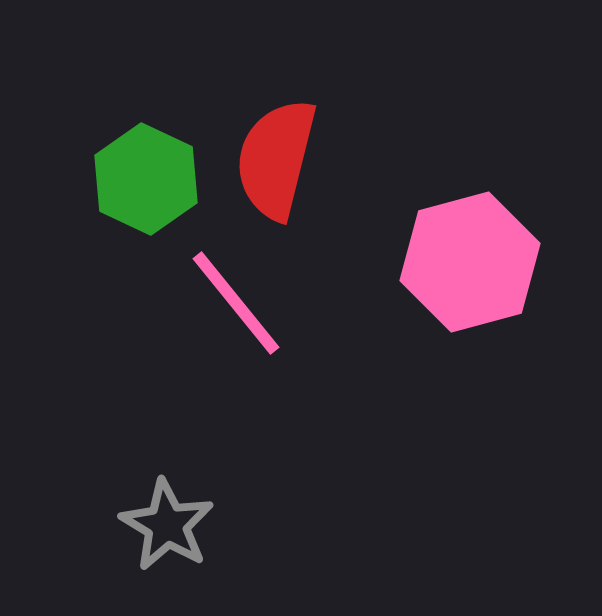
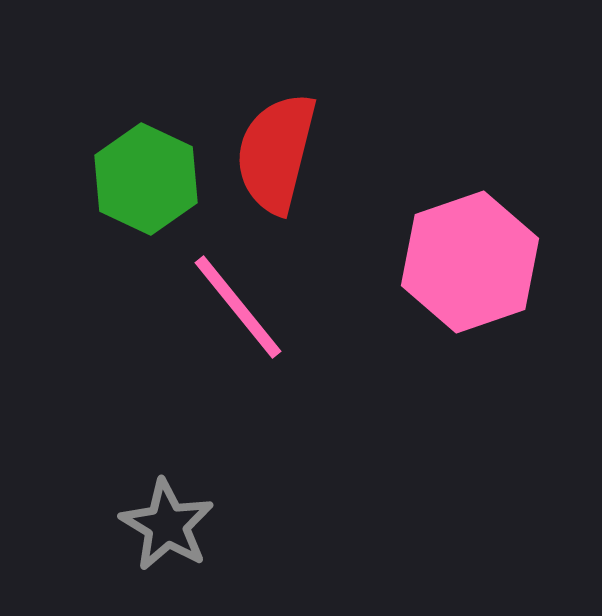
red semicircle: moved 6 px up
pink hexagon: rotated 4 degrees counterclockwise
pink line: moved 2 px right, 4 px down
